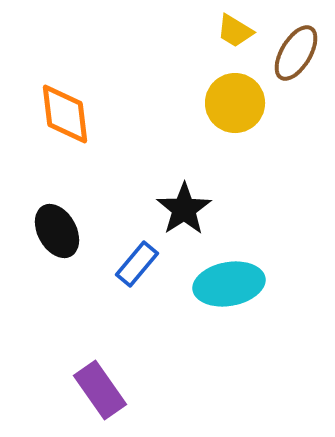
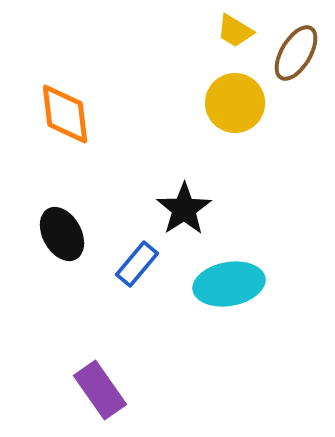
black ellipse: moved 5 px right, 3 px down
